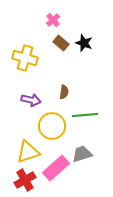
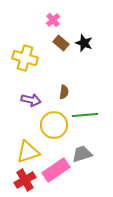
yellow circle: moved 2 px right, 1 px up
pink rectangle: moved 2 px down; rotated 8 degrees clockwise
